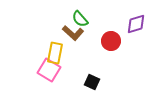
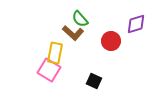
black square: moved 2 px right, 1 px up
